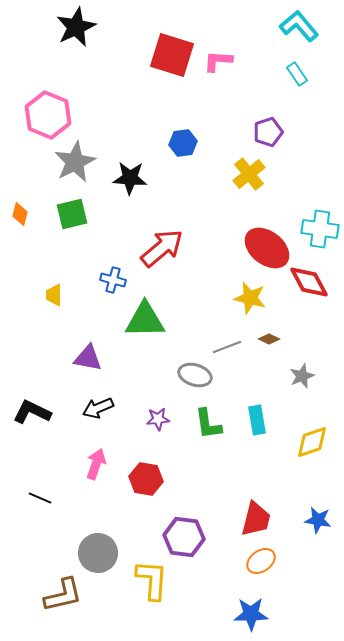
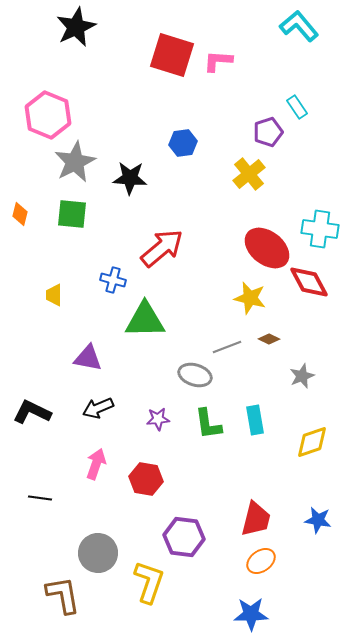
cyan rectangle at (297, 74): moved 33 px down
green square at (72, 214): rotated 20 degrees clockwise
cyan rectangle at (257, 420): moved 2 px left
black line at (40, 498): rotated 15 degrees counterclockwise
yellow L-shape at (152, 580): moved 3 px left, 2 px down; rotated 15 degrees clockwise
brown L-shape at (63, 595): rotated 87 degrees counterclockwise
